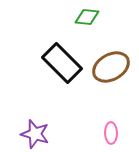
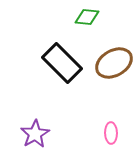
brown ellipse: moved 3 px right, 4 px up
purple star: rotated 24 degrees clockwise
